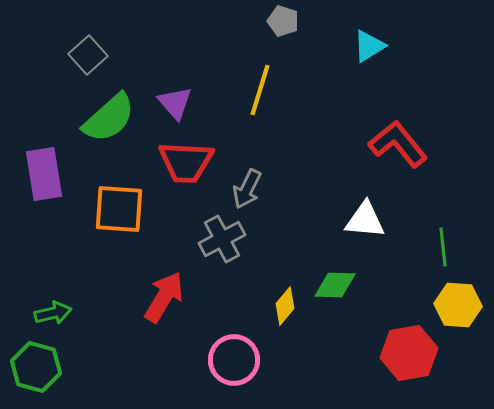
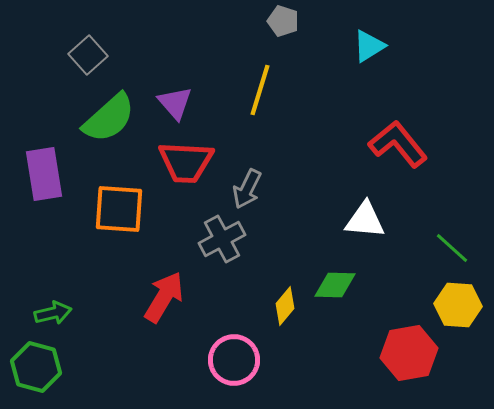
green line: moved 9 px right, 1 px down; rotated 42 degrees counterclockwise
